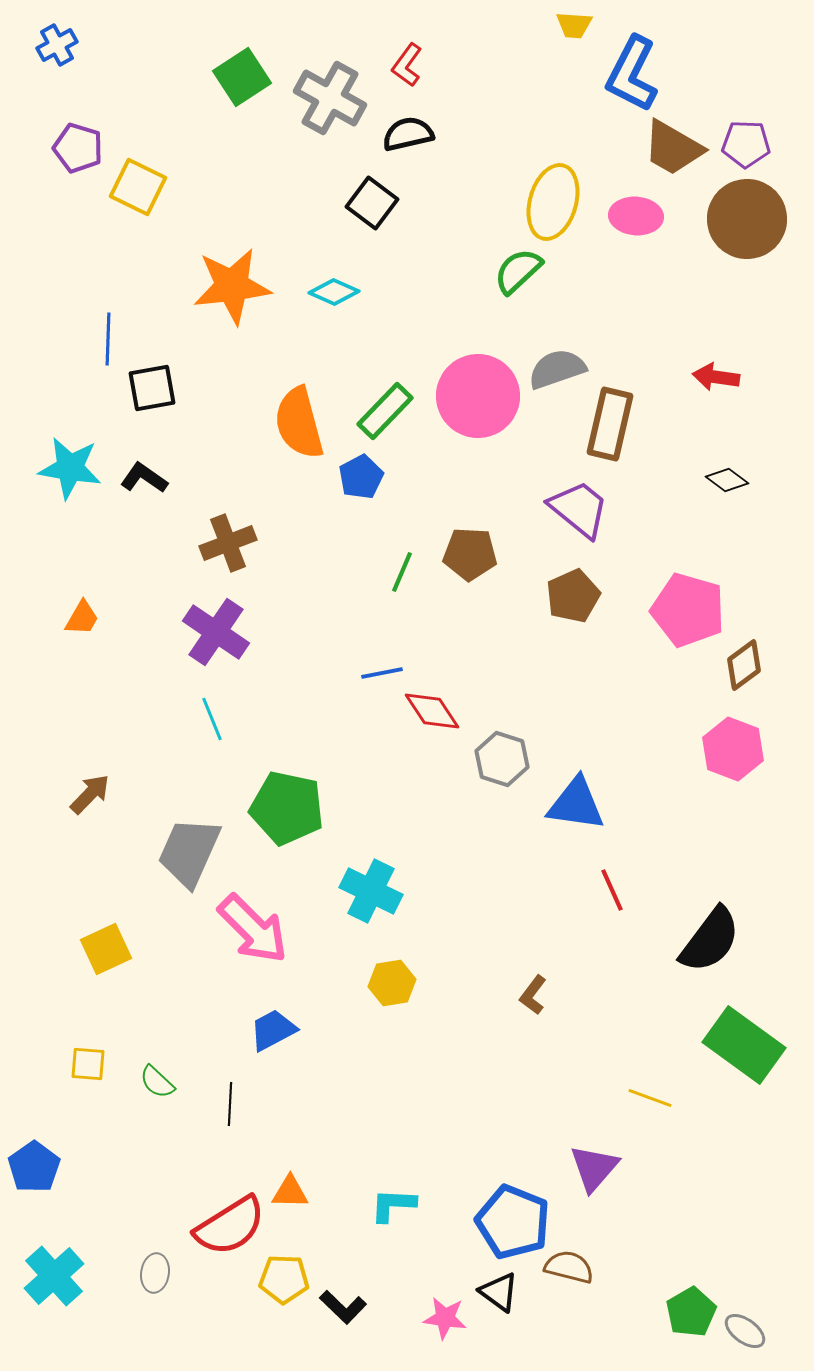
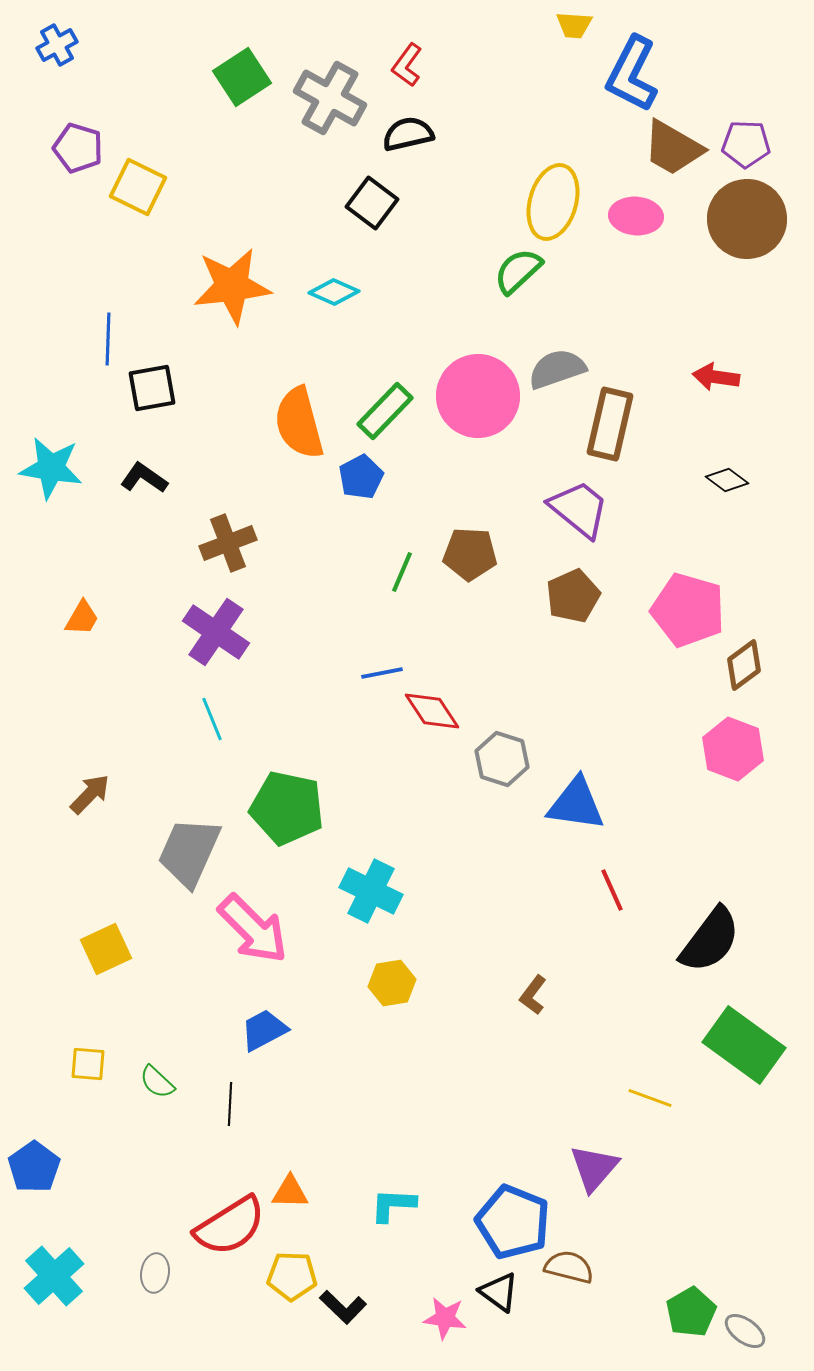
cyan star at (70, 468): moved 19 px left
blue trapezoid at (273, 1030): moved 9 px left
yellow pentagon at (284, 1279): moved 8 px right, 3 px up
